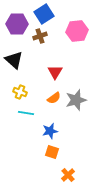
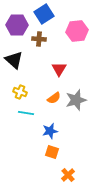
purple hexagon: moved 1 px down
brown cross: moved 1 px left, 3 px down; rotated 24 degrees clockwise
red triangle: moved 4 px right, 3 px up
